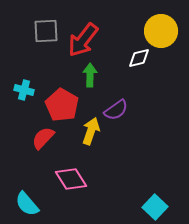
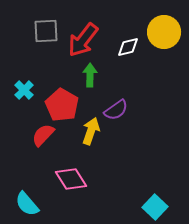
yellow circle: moved 3 px right, 1 px down
white diamond: moved 11 px left, 11 px up
cyan cross: rotated 30 degrees clockwise
red semicircle: moved 3 px up
